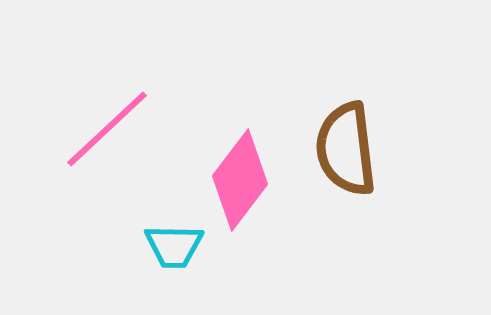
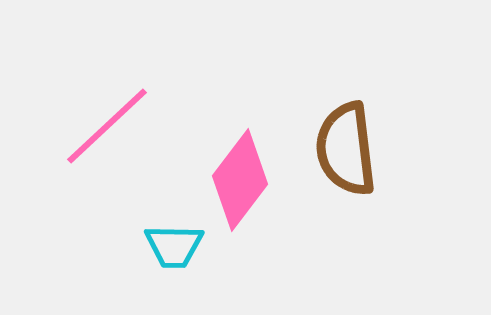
pink line: moved 3 px up
